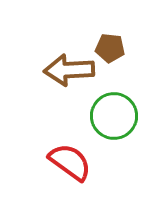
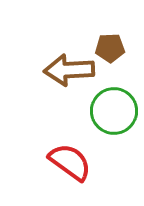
brown pentagon: rotated 8 degrees counterclockwise
green circle: moved 5 px up
